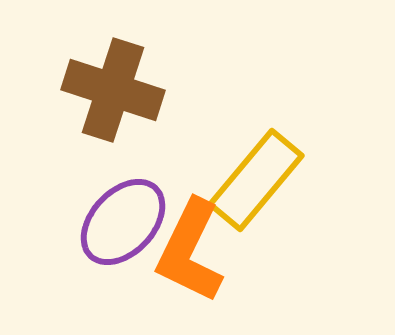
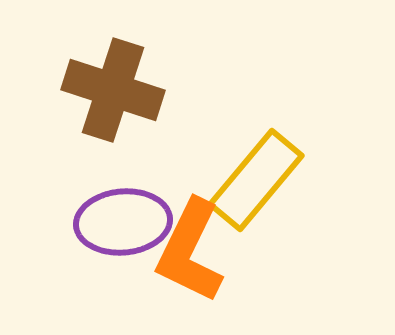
purple ellipse: rotated 42 degrees clockwise
